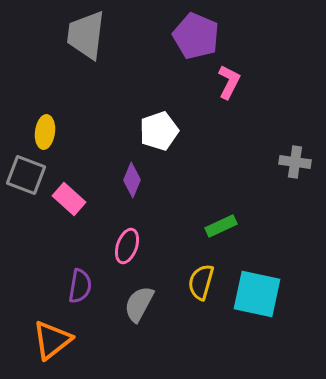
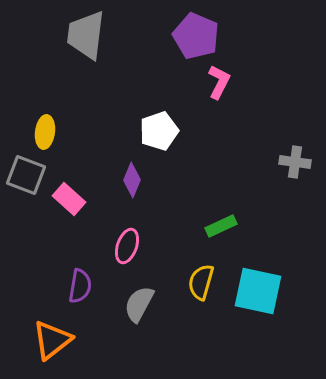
pink L-shape: moved 10 px left
cyan square: moved 1 px right, 3 px up
